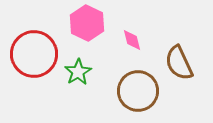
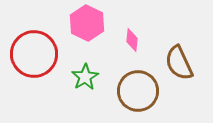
pink diamond: rotated 20 degrees clockwise
green star: moved 7 px right, 5 px down
